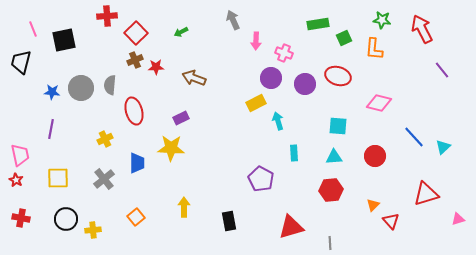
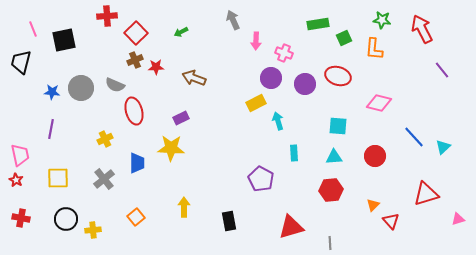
gray semicircle at (110, 85): moved 5 px right; rotated 72 degrees counterclockwise
